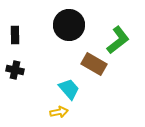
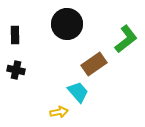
black circle: moved 2 px left, 1 px up
green L-shape: moved 8 px right, 1 px up
brown rectangle: rotated 65 degrees counterclockwise
black cross: moved 1 px right
cyan trapezoid: moved 9 px right, 3 px down
